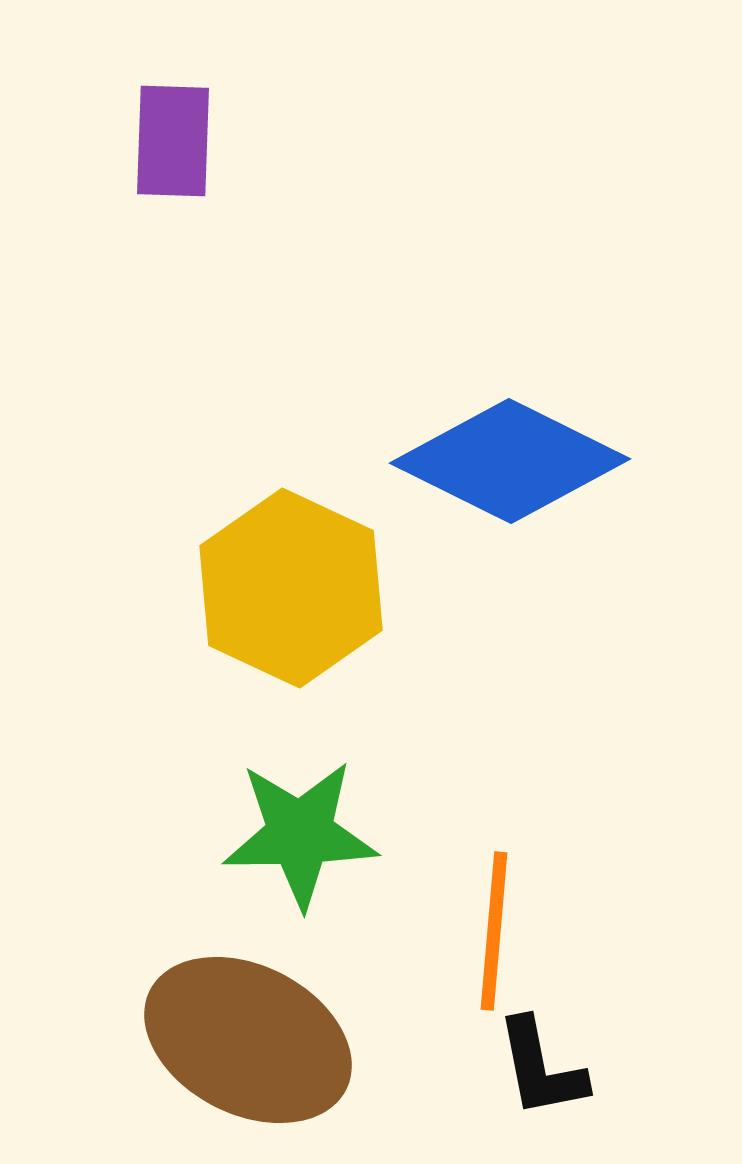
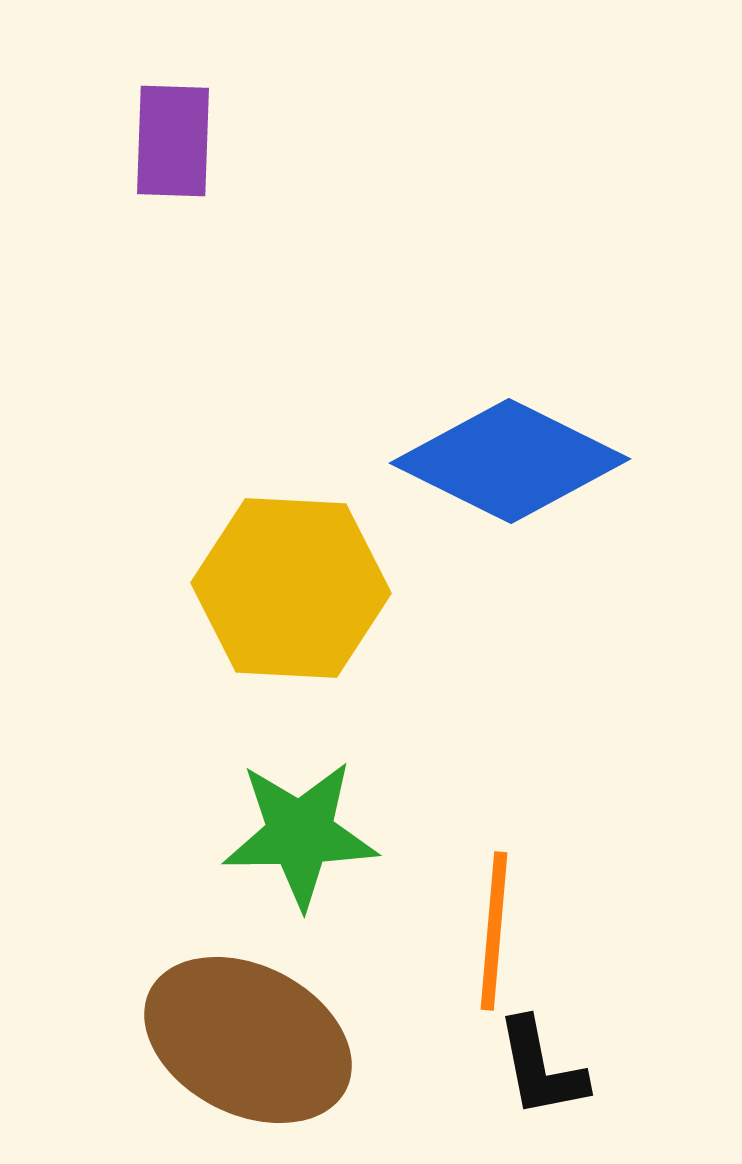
yellow hexagon: rotated 22 degrees counterclockwise
